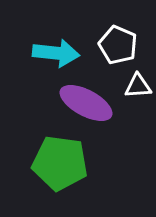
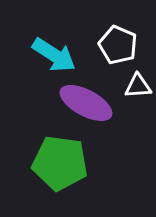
cyan arrow: moved 2 px left, 2 px down; rotated 27 degrees clockwise
